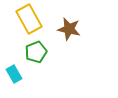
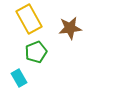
brown star: moved 1 px right, 1 px up; rotated 20 degrees counterclockwise
cyan rectangle: moved 5 px right, 4 px down
